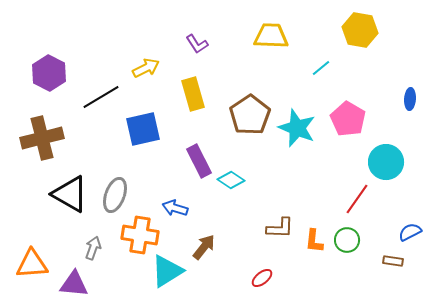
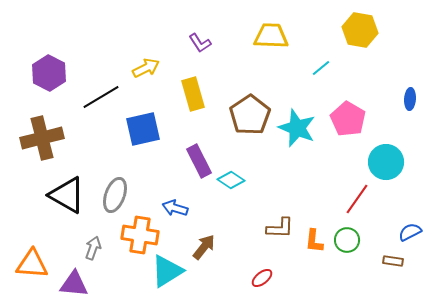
purple L-shape: moved 3 px right, 1 px up
black triangle: moved 3 px left, 1 px down
orange triangle: rotated 8 degrees clockwise
